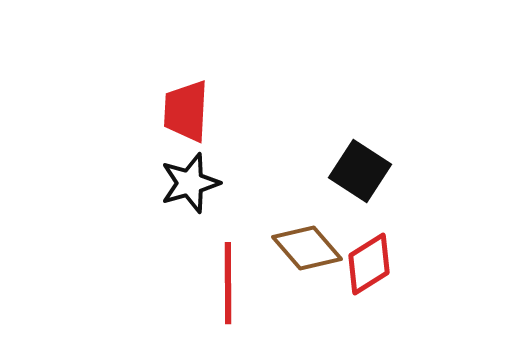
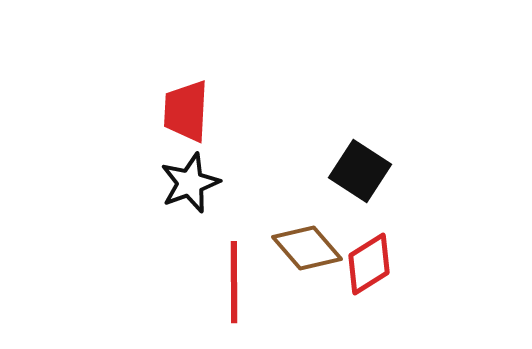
black star: rotated 4 degrees counterclockwise
red line: moved 6 px right, 1 px up
